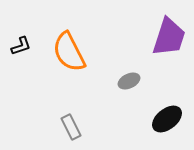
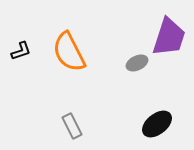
black L-shape: moved 5 px down
gray ellipse: moved 8 px right, 18 px up
black ellipse: moved 10 px left, 5 px down
gray rectangle: moved 1 px right, 1 px up
